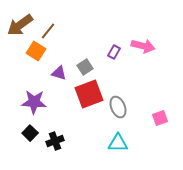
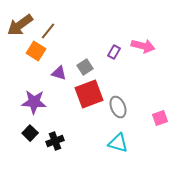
cyan triangle: rotated 15 degrees clockwise
